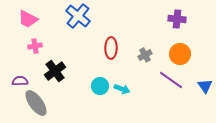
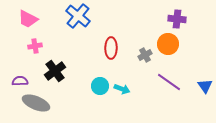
orange circle: moved 12 px left, 10 px up
purple line: moved 2 px left, 2 px down
gray ellipse: rotated 32 degrees counterclockwise
